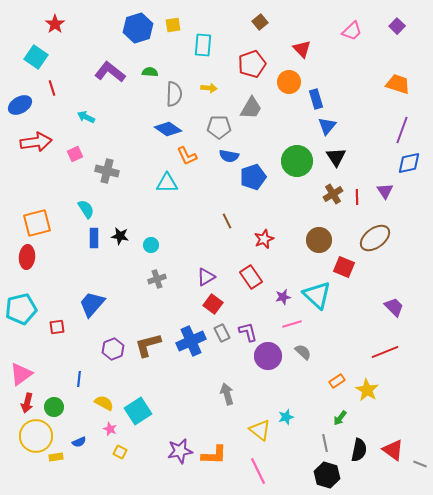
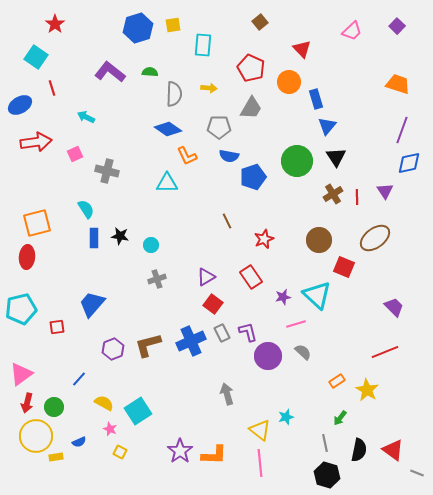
red pentagon at (252, 64): moved 1 px left, 4 px down; rotated 28 degrees counterclockwise
pink line at (292, 324): moved 4 px right
blue line at (79, 379): rotated 35 degrees clockwise
purple star at (180, 451): rotated 25 degrees counterclockwise
gray line at (420, 464): moved 3 px left, 9 px down
pink line at (258, 471): moved 2 px right, 8 px up; rotated 20 degrees clockwise
